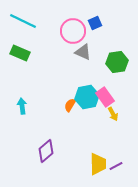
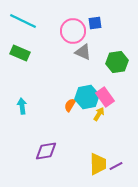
blue square: rotated 16 degrees clockwise
yellow arrow: moved 14 px left; rotated 120 degrees counterclockwise
purple diamond: rotated 30 degrees clockwise
